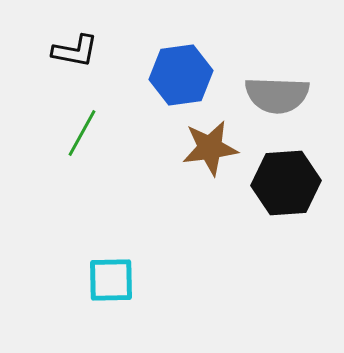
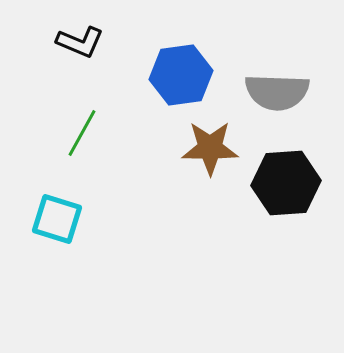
black L-shape: moved 5 px right, 9 px up; rotated 12 degrees clockwise
gray semicircle: moved 3 px up
brown star: rotated 8 degrees clockwise
cyan square: moved 54 px left, 61 px up; rotated 18 degrees clockwise
